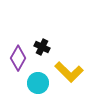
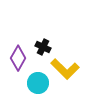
black cross: moved 1 px right
yellow L-shape: moved 4 px left, 3 px up
